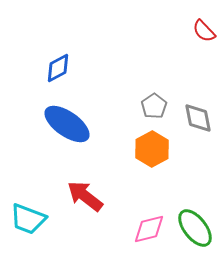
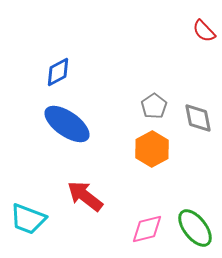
blue diamond: moved 4 px down
pink diamond: moved 2 px left
